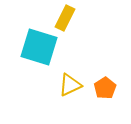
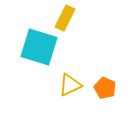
orange pentagon: rotated 15 degrees counterclockwise
